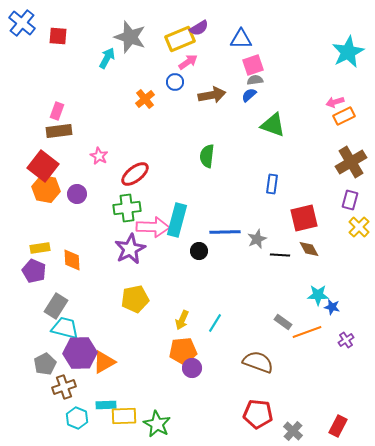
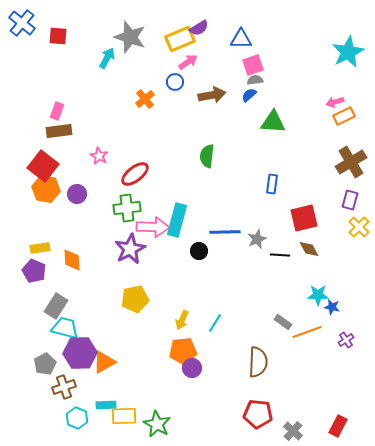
green triangle at (273, 125): moved 3 px up; rotated 16 degrees counterclockwise
brown semicircle at (258, 362): rotated 72 degrees clockwise
